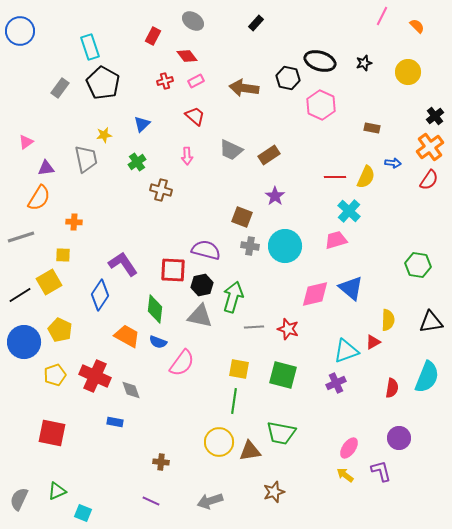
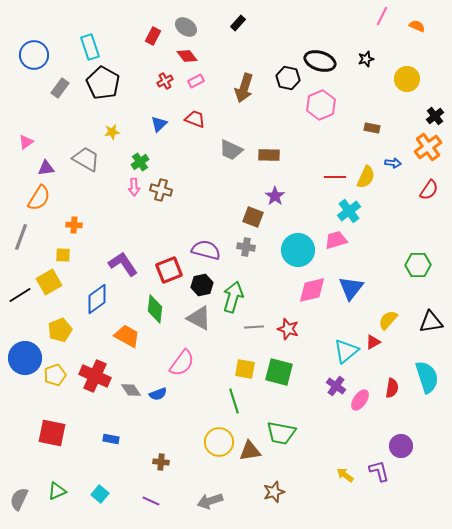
gray ellipse at (193, 21): moved 7 px left, 6 px down
black rectangle at (256, 23): moved 18 px left
orange semicircle at (417, 26): rotated 21 degrees counterclockwise
blue circle at (20, 31): moved 14 px right, 24 px down
black star at (364, 63): moved 2 px right, 4 px up
yellow circle at (408, 72): moved 1 px left, 7 px down
red cross at (165, 81): rotated 14 degrees counterclockwise
brown arrow at (244, 88): rotated 80 degrees counterclockwise
pink hexagon at (321, 105): rotated 12 degrees clockwise
red trapezoid at (195, 116): moved 3 px down; rotated 20 degrees counterclockwise
blue triangle at (142, 124): moved 17 px right
yellow star at (104, 135): moved 8 px right, 3 px up
orange cross at (430, 147): moved 2 px left
brown rectangle at (269, 155): rotated 35 degrees clockwise
pink arrow at (187, 156): moved 53 px left, 31 px down
gray trapezoid at (86, 159): rotated 48 degrees counterclockwise
green cross at (137, 162): moved 3 px right
red semicircle at (429, 180): moved 10 px down
cyan cross at (349, 211): rotated 10 degrees clockwise
brown square at (242, 217): moved 11 px right
orange cross at (74, 222): moved 3 px down
gray line at (21, 237): rotated 52 degrees counterclockwise
gray cross at (250, 246): moved 4 px left, 1 px down
cyan circle at (285, 246): moved 13 px right, 4 px down
green hexagon at (418, 265): rotated 10 degrees counterclockwise
red square at (173, 270): moved 4 px left; rotated 24 degrees counterclockwise
blue triangle at (351, 288): rotated 28 degrees clockwise
pink diamond at (315, 294): moved 3 px left, 4 px up
blue diamond at (100, 295): moved 3 px left, 4 px down; rotated 20 degrees clockwise
gray triangle at (200, 316): moved 1 px left, 2 px down; rotated 16 degrees clockwise
yellow semicircle at (388, 320): rotated 140 degrees counterclockwise
yellow pentagon at (60, 330): rotated 25 degrees clockwise
blue circle at (24, 342): moved 1 px right, 16 px down
blue semicircle at (158, 342): moved 52 px down; rotated 42 degrees counterclockwise
cyan triangle at (346, 351): rotated 20 degrees counterclockwise
yellow square at (239, 369): moved 6 px right
green square at (283, 375): moved 4 px left, 3 px up
cyan semicircle at (427, 377): rotated 40 degrees counterclockwise
purple cross at (336, 383): moved 3 px down; rotated 30 degrees counterclockwise
gray diamond at (131, 390): rotated 15 degrees counterclockwise
green line at (234, 401): rotated 25 degrees counterclockwise
blue rectangle at (115, 422): moved 4 px left, 17 px down
purple circle at (399, 438): moved 2 px right, 8 px down
pink ellipse at (349, 448): moved 11 px right, 48 px up
purple L-shape at (381, 471): moved 2 px left
cyan square at (83, 513): moved 17 px right, 19 px up; rotated 18 degrees clockwise
